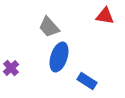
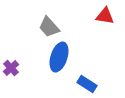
blue rectangle: moved 3 px down
